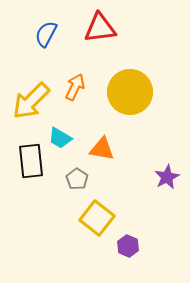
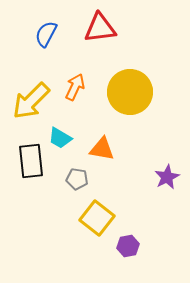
gray pentagon: rotated 25 degrees counterclockwise
purple hexagon: rotated 25 degrees clockwise
